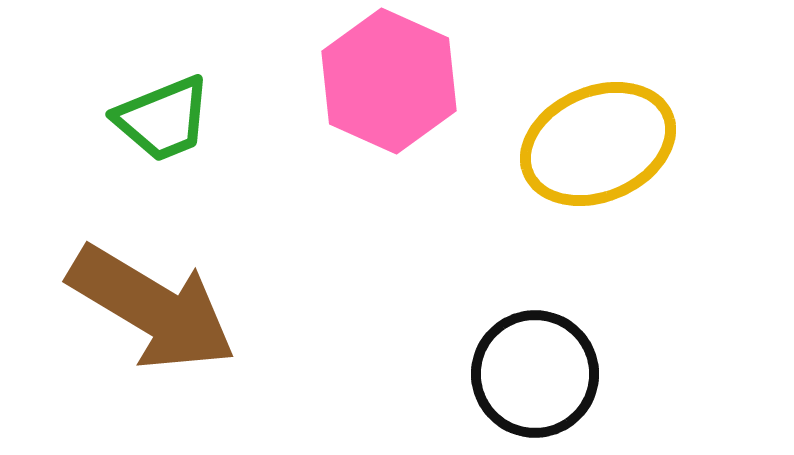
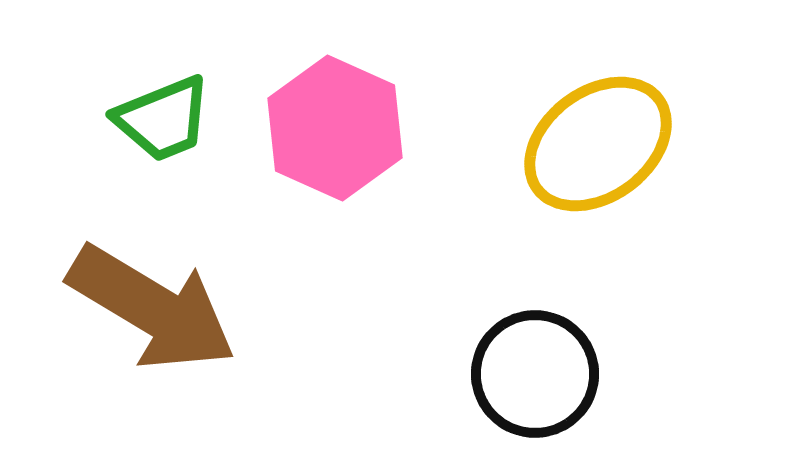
pink hexagon: moved 54 px left, 47 px down
yellow ellipse: rotated 14 degrees counterclockwise
